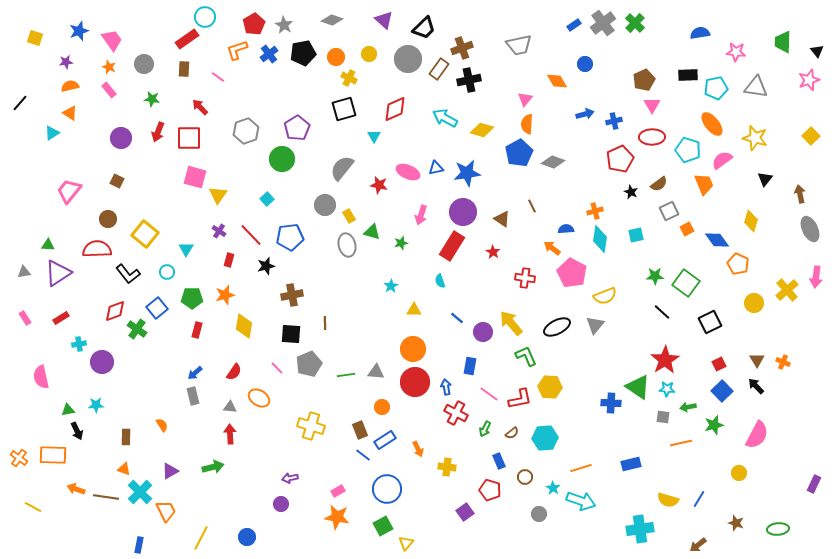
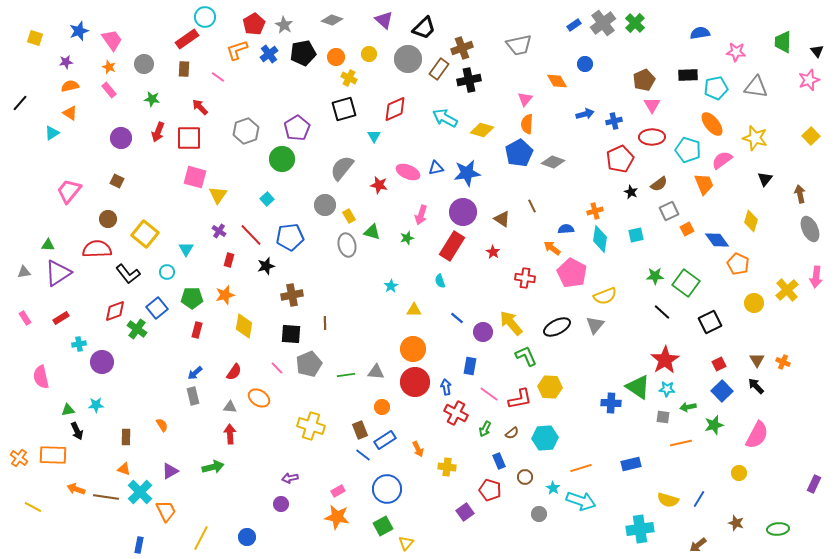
green star at (401, 243): moved 6 px right, 5 px up
